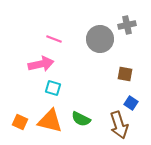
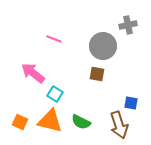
gray cross: moved 1 px right
gray circle: moved 3 px right, 7 px down
pink arrow: moved 8 px left, 9 px down; rotated 130 degrees counterclockwise
brown square: moved 28 px left
cyan square: moved 2 px right, 6 px down; rotated 14 degrees clockwise
blue square: rotated 24 degrees counterclockwise
green semicircle: moved 3 px down
